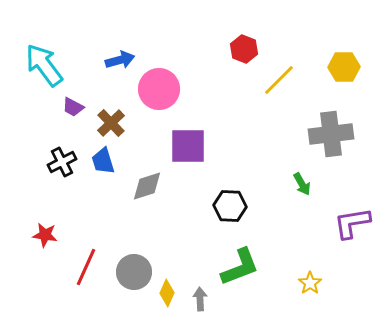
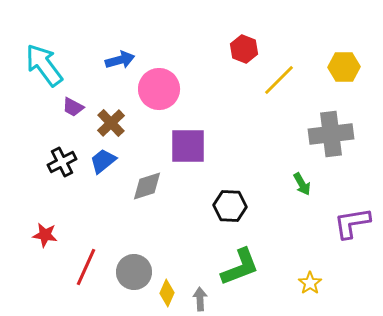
blue trapezoid: rotated 68 degrees clockwise
